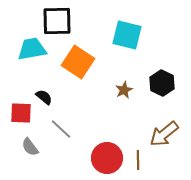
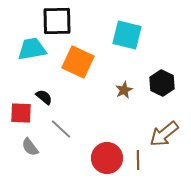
orange square: rotated 8 degrees counterclockwise
